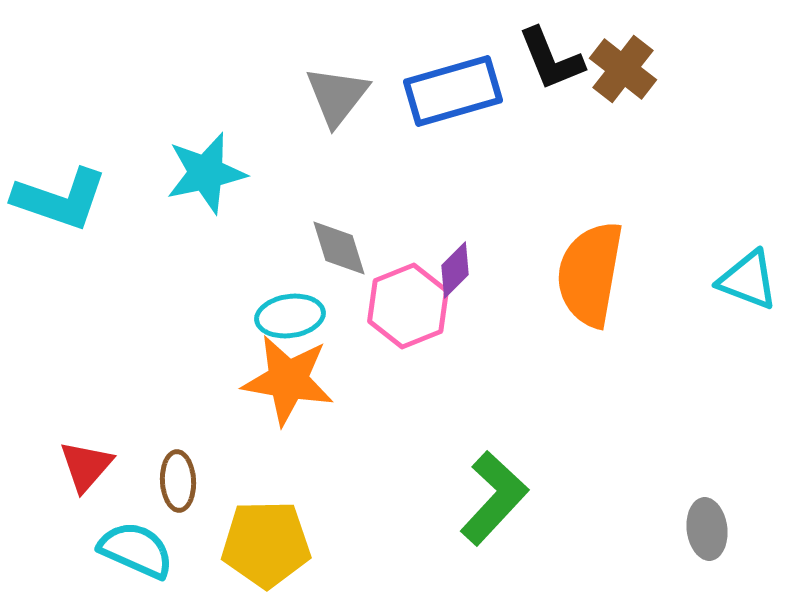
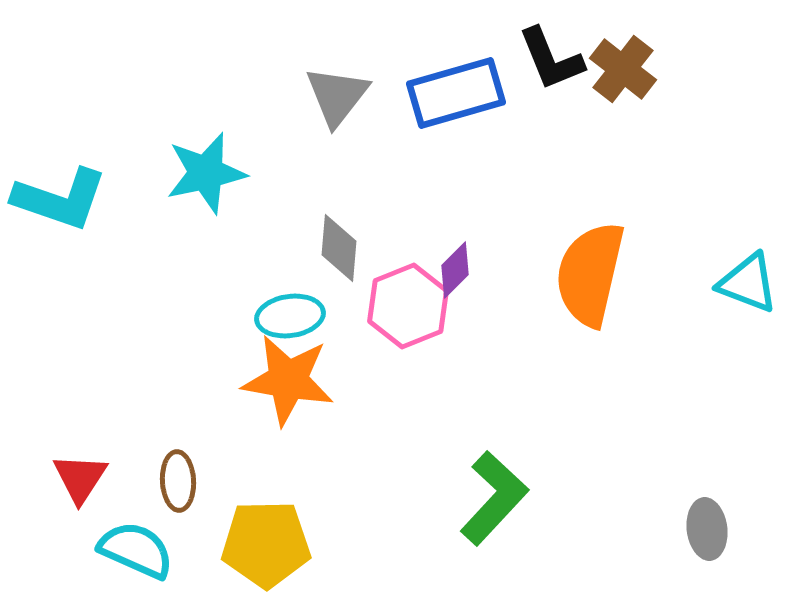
blue rectangle: moved 3 px right, 2 px down
gray diamond: rotated 22 degrees clockwise
orange semicircle: rotated 3 degrees clockwise
cyan triangle: moved 3 px down
red triangle: moved 6 px left, 12 px down; rotated 8 degrees counterclockwise
